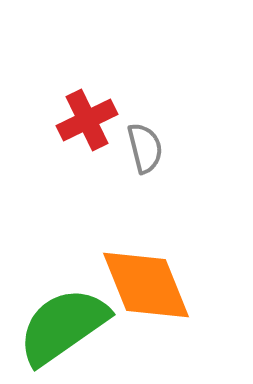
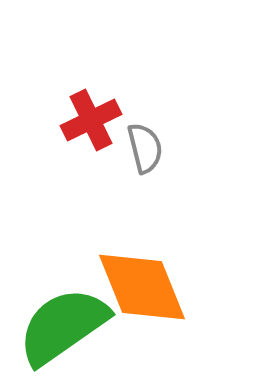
red cross: moved 4 px right
orange diamond: moved 4 px left, 2 px down
